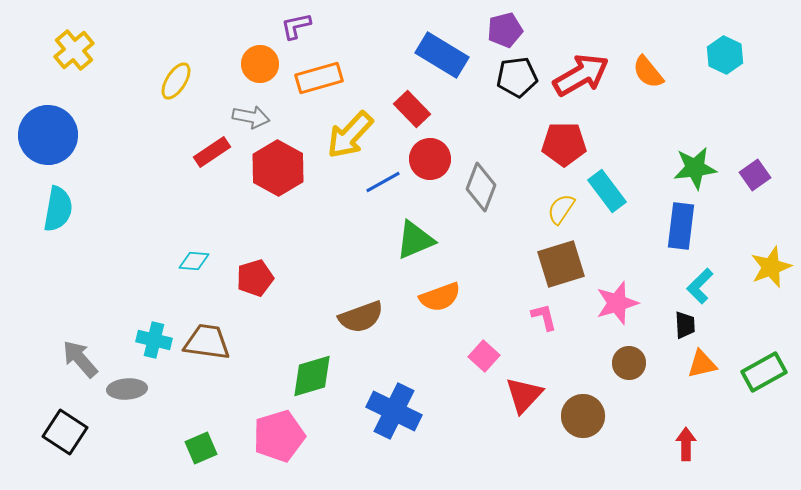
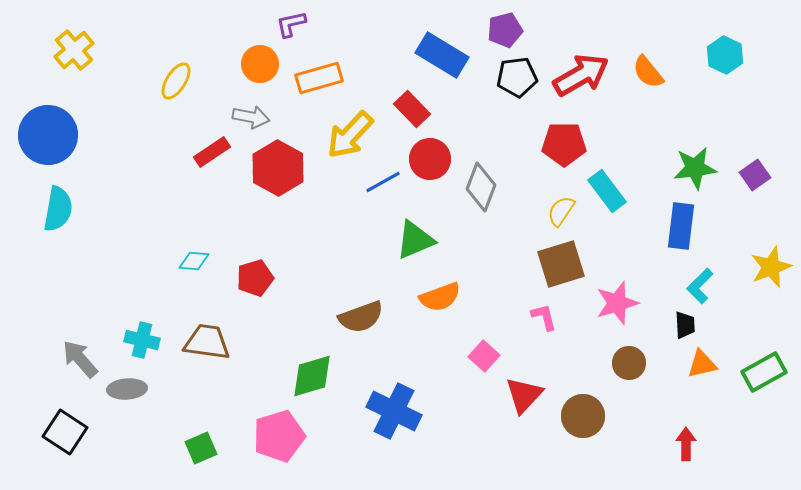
purple L-shape at (296, 26): moved 5 px left, 2 px up
yellow semicircle at (561, 209): moved 2 px down
cyan cross at (154, 340): moved 12 px left
